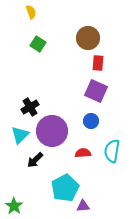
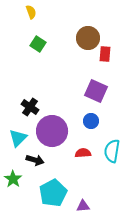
red rectangle: moved 7 px right, 9 px up
black cross: rotated 24 degrees counterclockwise
cyan triangle: moved 2 px left, 3 px down
black arrow: rotated 120 degrees counterclockwise
cyan pentagon: moved 12 px left, 5 px down
green star: moved 1 px left, 27 px up
